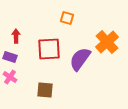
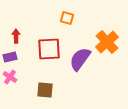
purple rectangle: rotated 32 degrees counterclockwise
